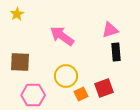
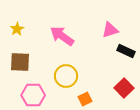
yellow star: moved 15 px down
black rectangle: moved 10 px right, 1 px up; rotated 60 degrees counterclockwise
red square: moved 20 px right; rotated 24 degrees counterclockwise
orange square: moved 4 px right, 5 px down
